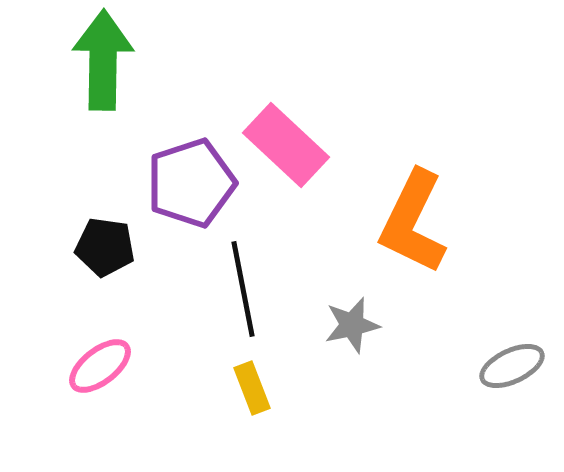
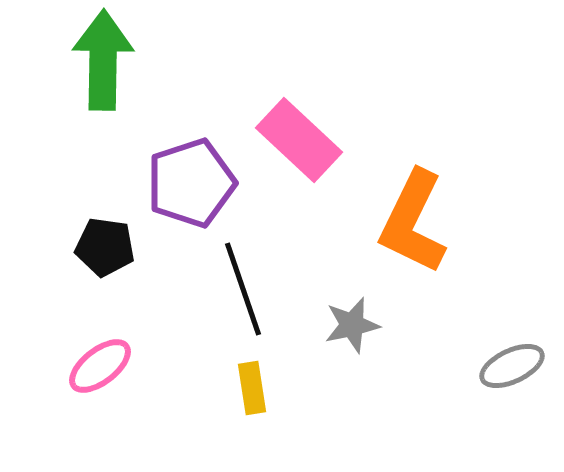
pink rectangle: moved 13 px right, 5 px up
black line: rotated 8 degrees counterclockwise
yellow rectangle: rotated 12 degrees clockwise
